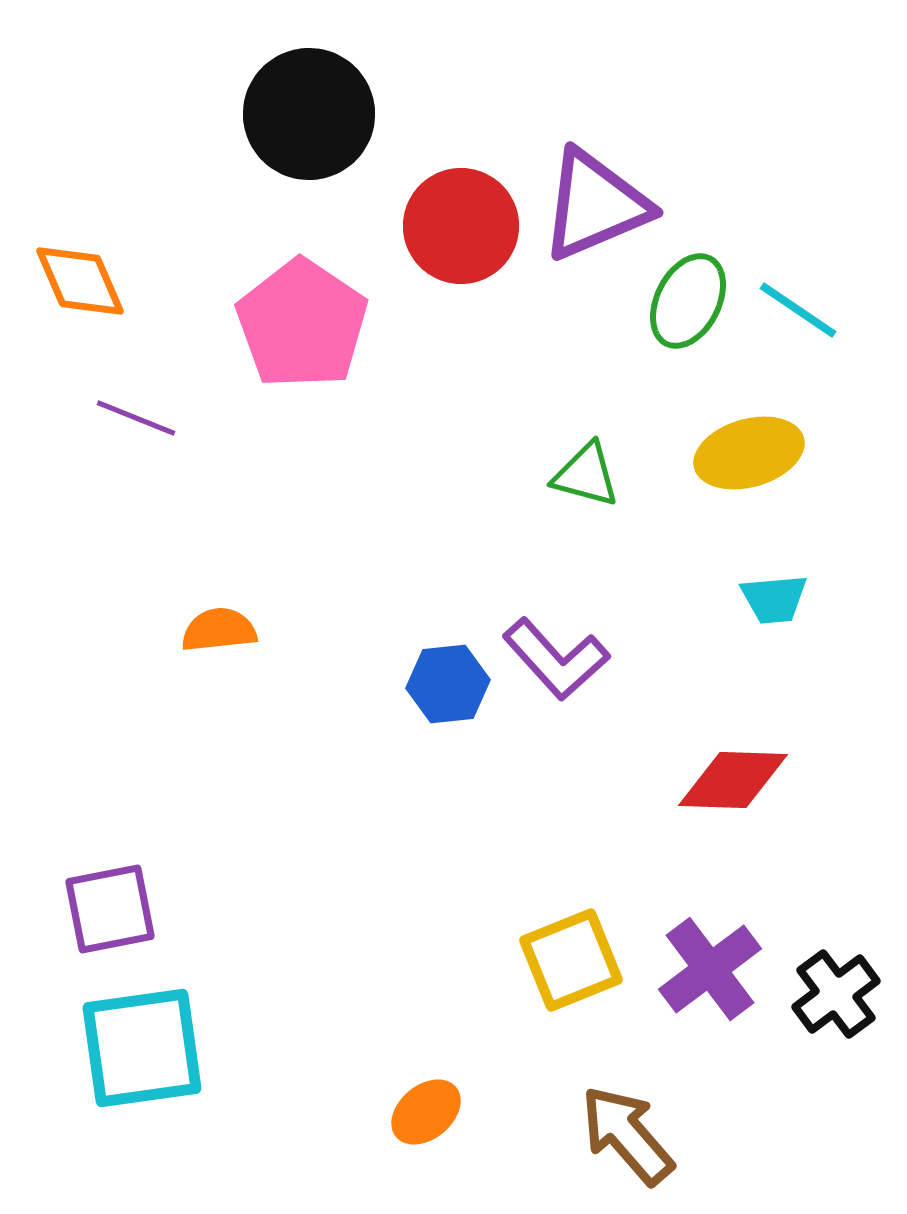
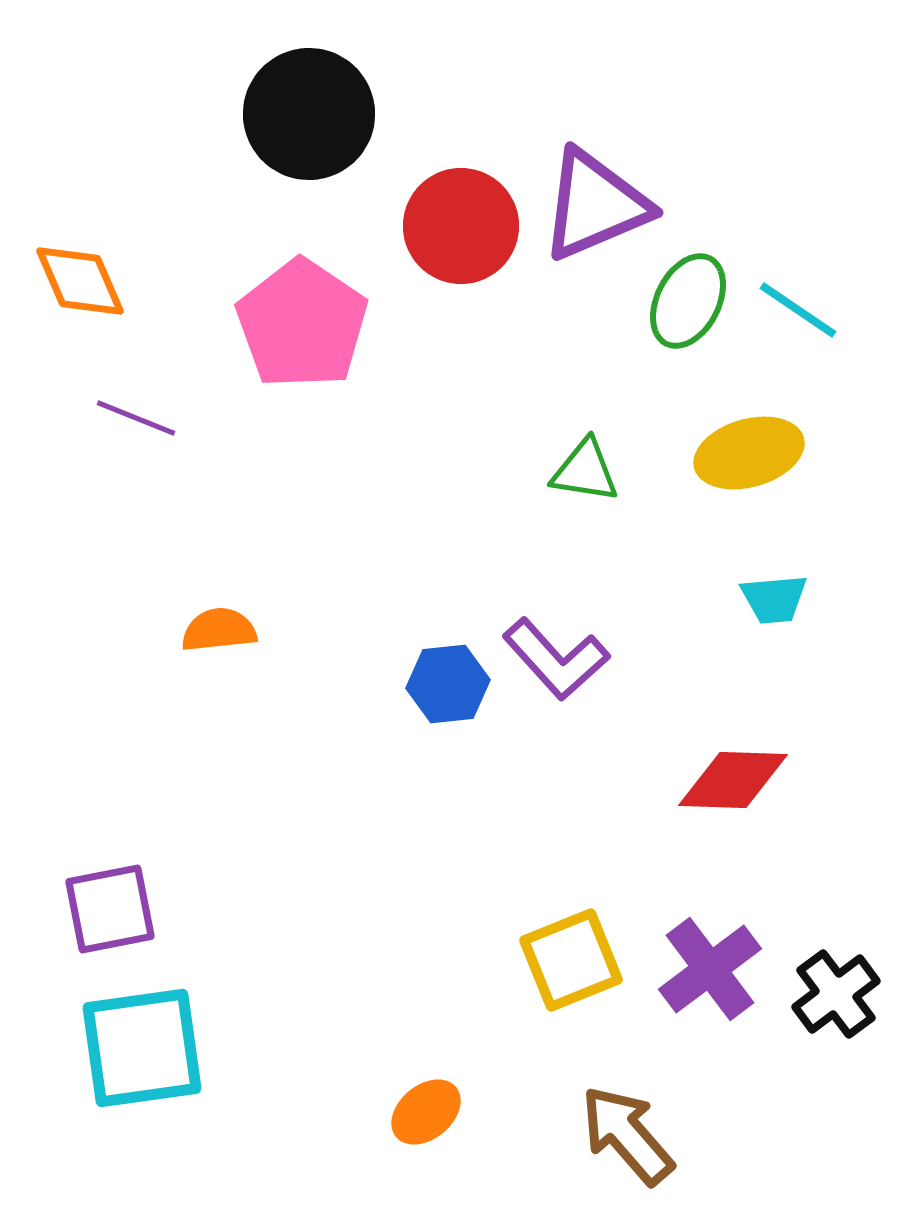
green triangle: moved 1 px left, 4 px up; rotated 6 degrees counterclockwise
